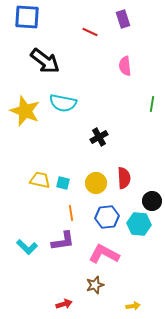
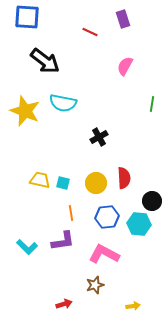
pink semicircle: rotated 36 degrees clockwise
